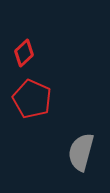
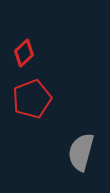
red pentagon: rotated 27 degrees clockwise
